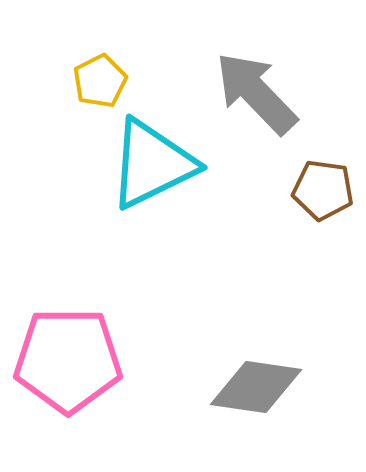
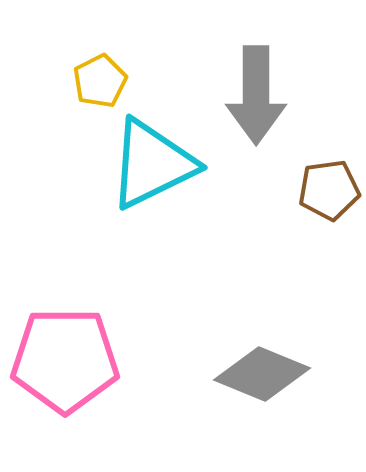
gray arrow: moved 2 px down; rotated 136 degrees counterclockwise
brown pentagon: moved 6 px right; rotated 16 degrees counterclockwise
pink pentagon: moved 3 px left
gray diamond: moved 6 px right, 13 px up; rotated 14 degrees clockwise
